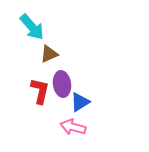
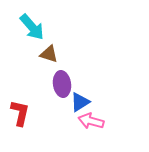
brown triangle: rotated 42 degrees clockwise
red L-shape: moved 20 px left, 22 px down
pink arrow: moved 18 px right, 6 px up
